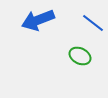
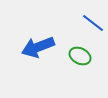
blue arrow: moved 27 px down
